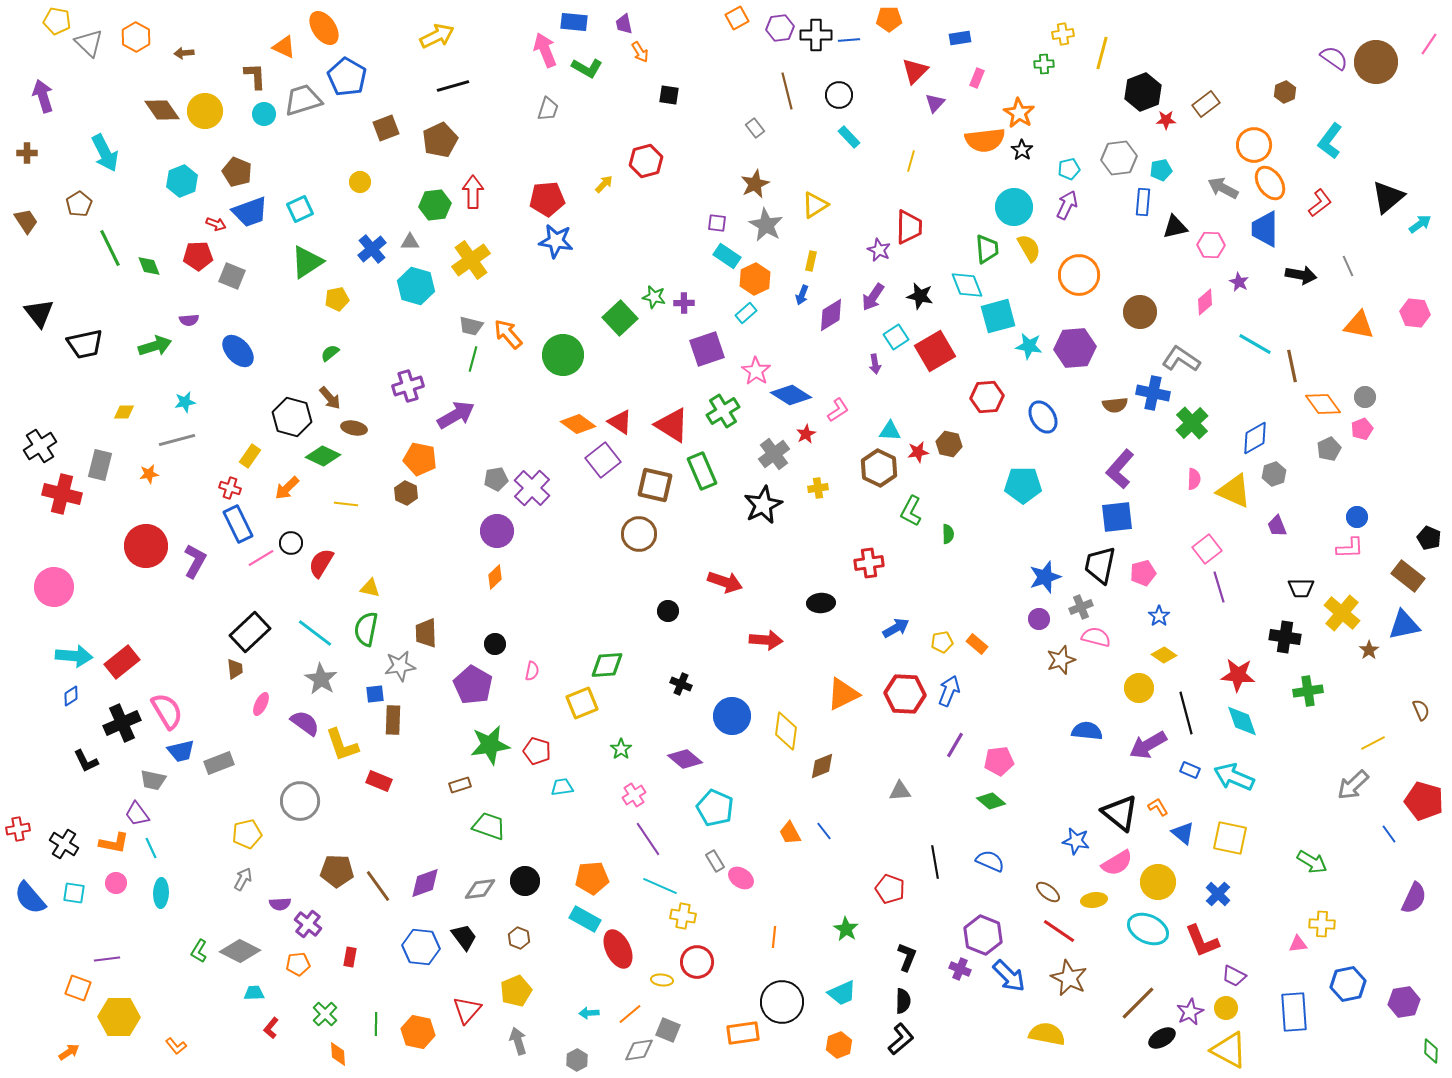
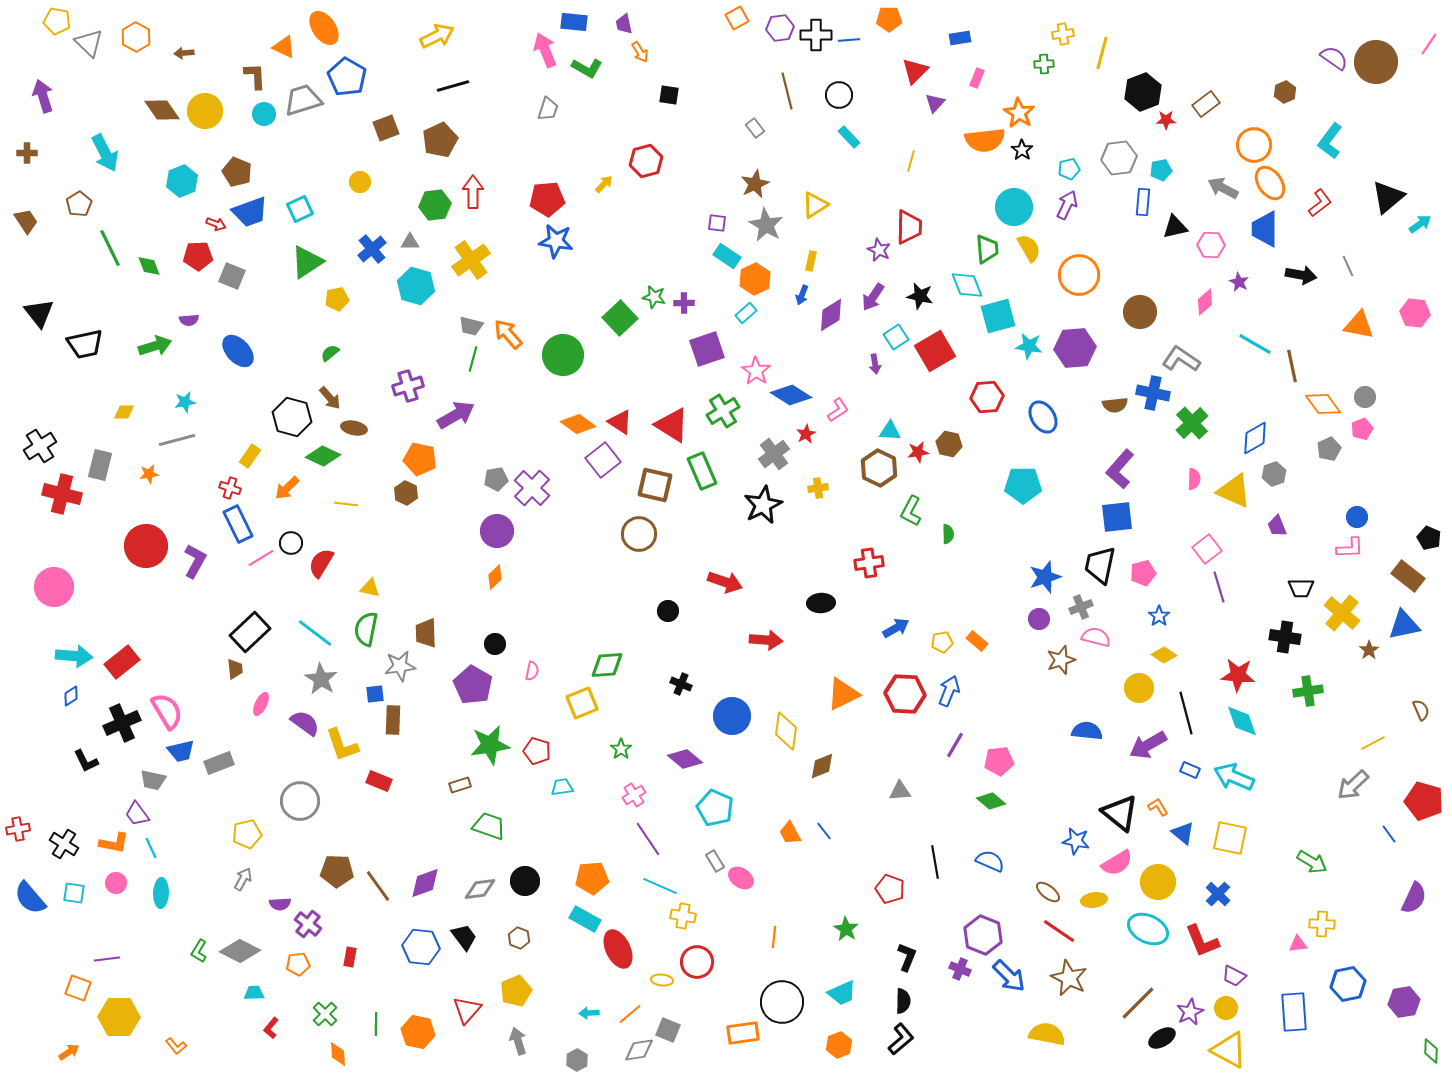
orange rectangle at (977, 644): moved 3 px up
